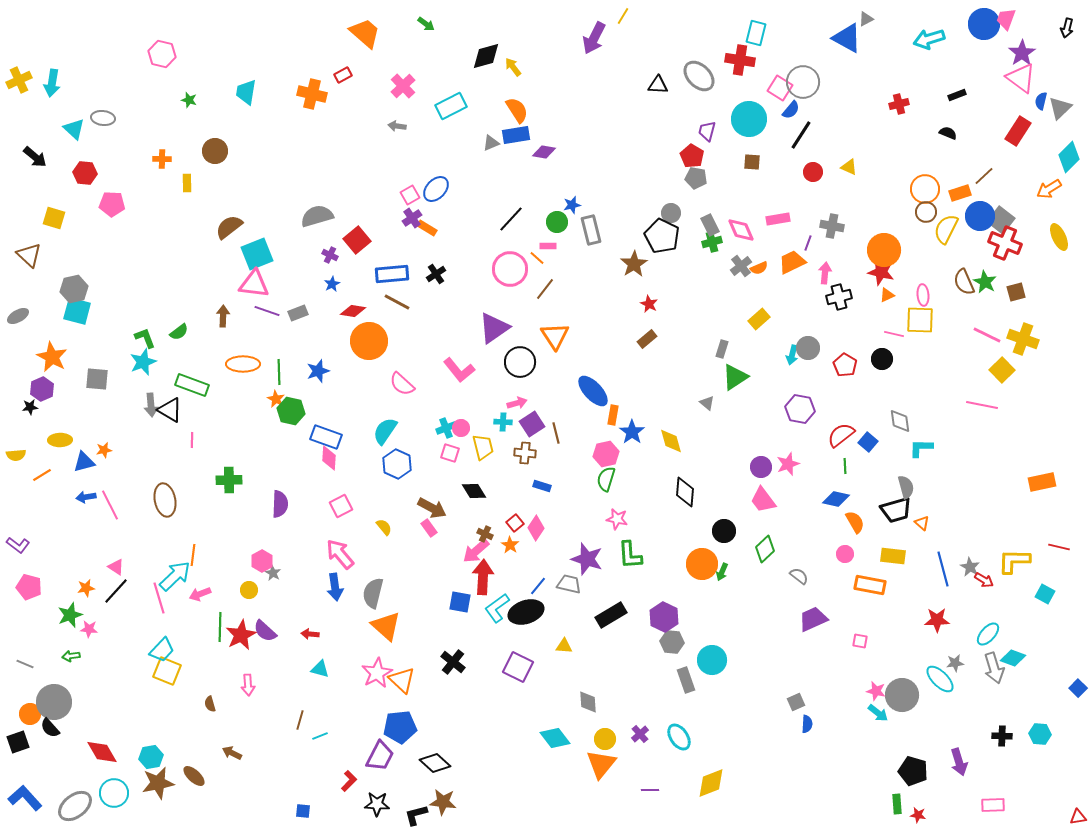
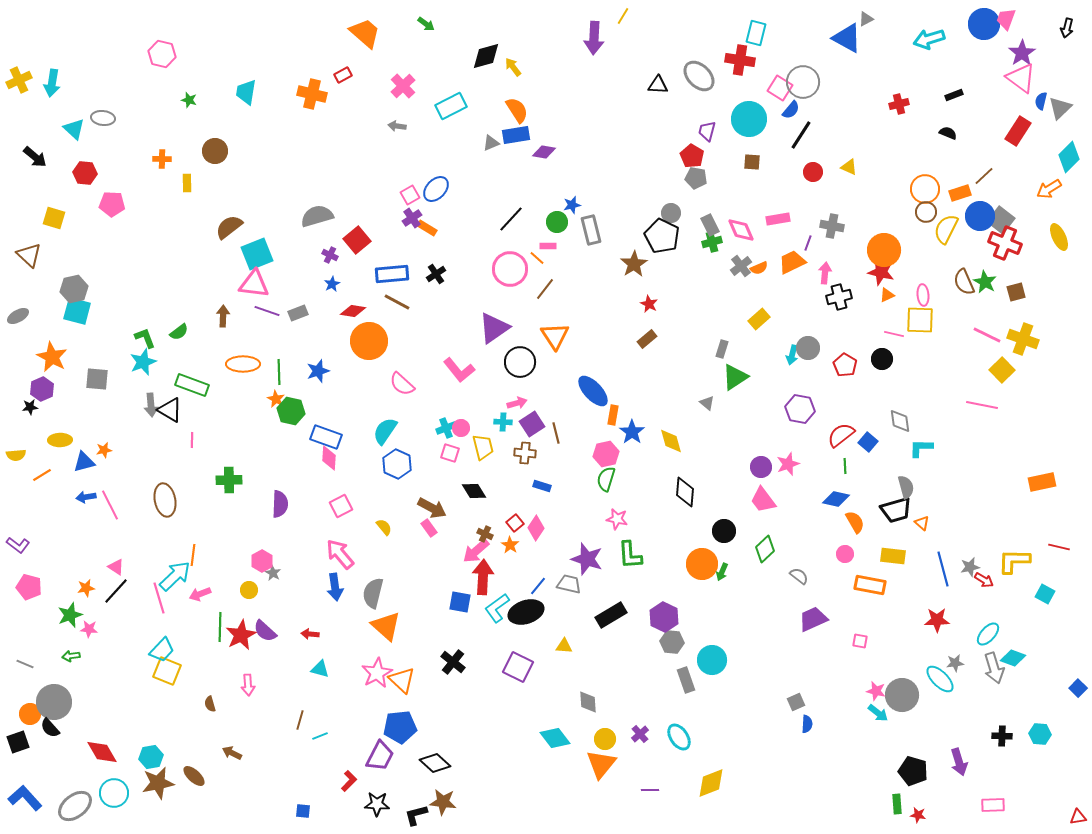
purple arrow at (594, 38): rotated 24 degrees counterclockwise
black rectangle at (957, 95): moved 3 px left
gray star at (970, 567): rotated 30 degrees clockwise
